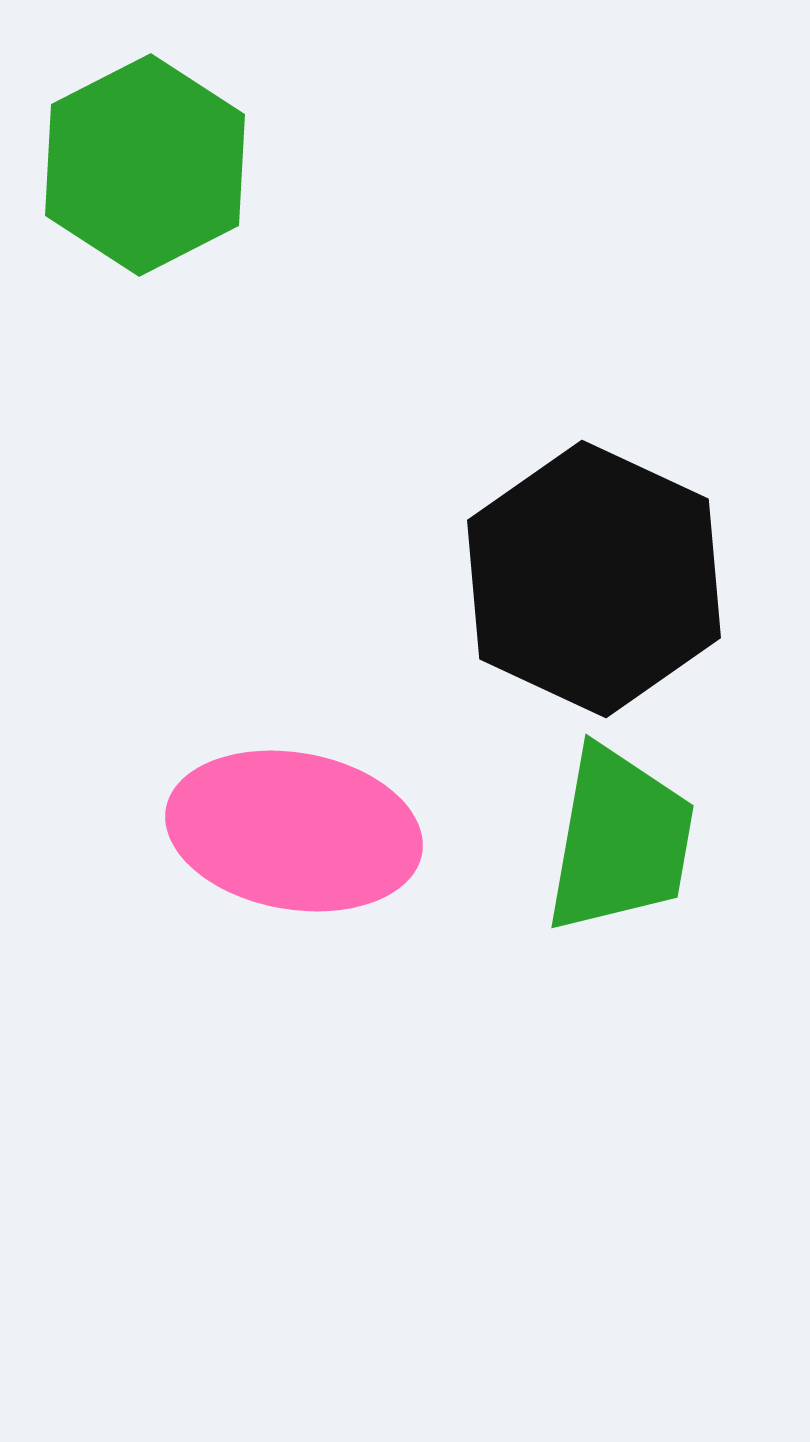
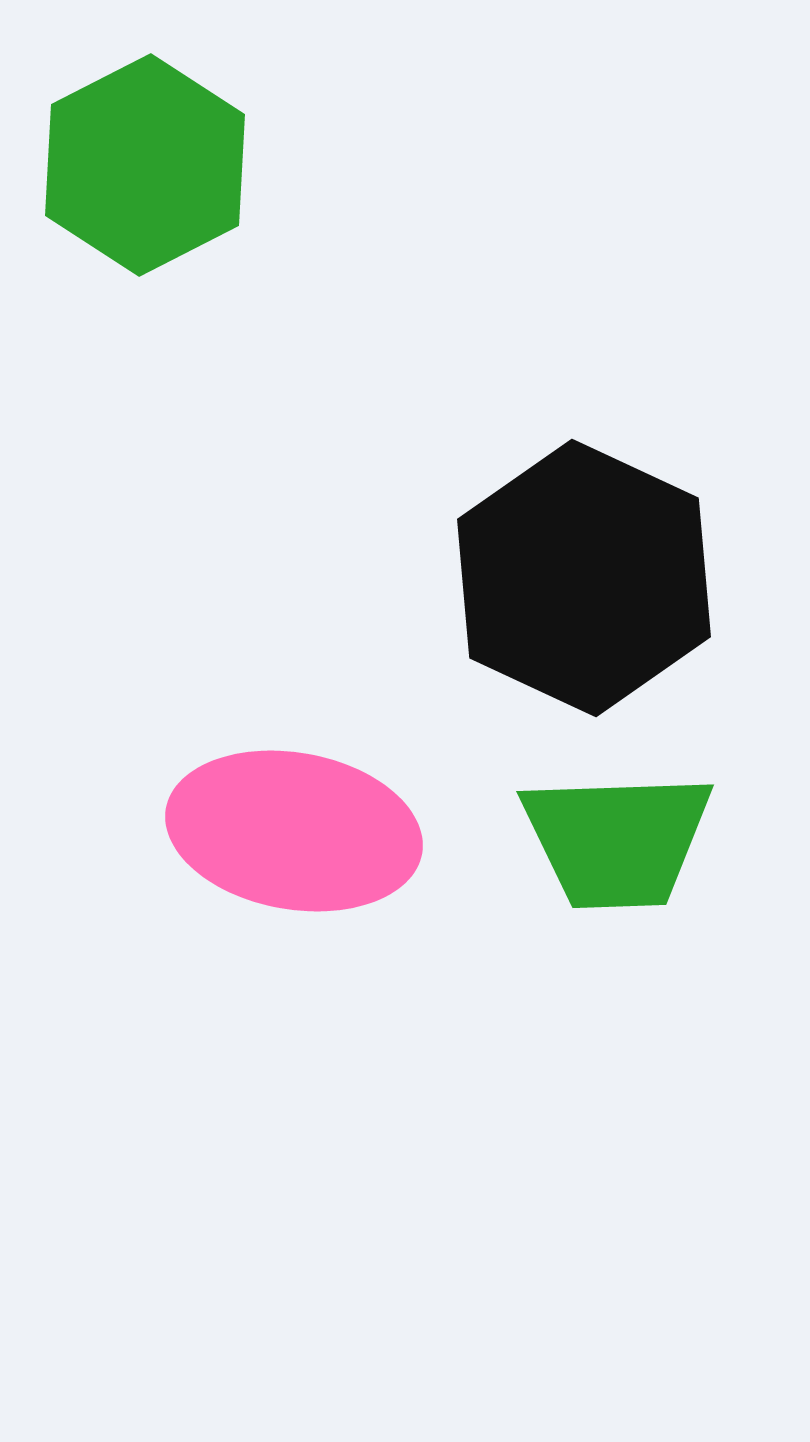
black hexagon: moved 10 px left, 1 px up
green trapezoid: moved 3 px left; rotated 78 degrees clockwise
